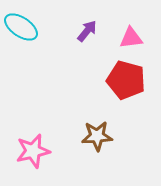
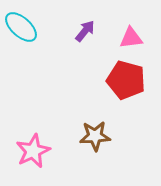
cyan ellipse: rotated 8 degrees clockwise
purple arrow: moved 2 px left
brown star: moved 2 px left
pink star: rotated 12 degrees counterclockwise
